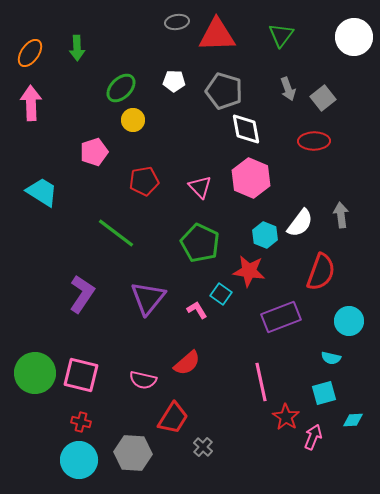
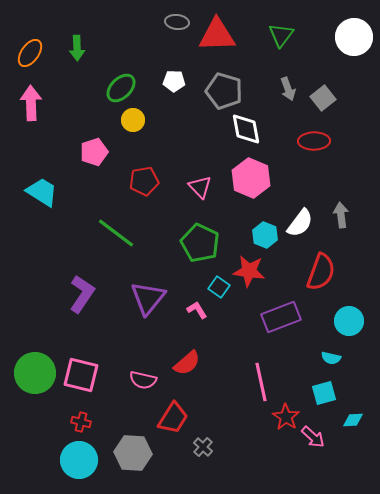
gray ellipse at (177, 22): rotated 15 degrees clockwise
cyan square at (221, 294): moved 2 px left, 7 px up
pink arrow at (313, 437): rotated 110 degrees clockwise
